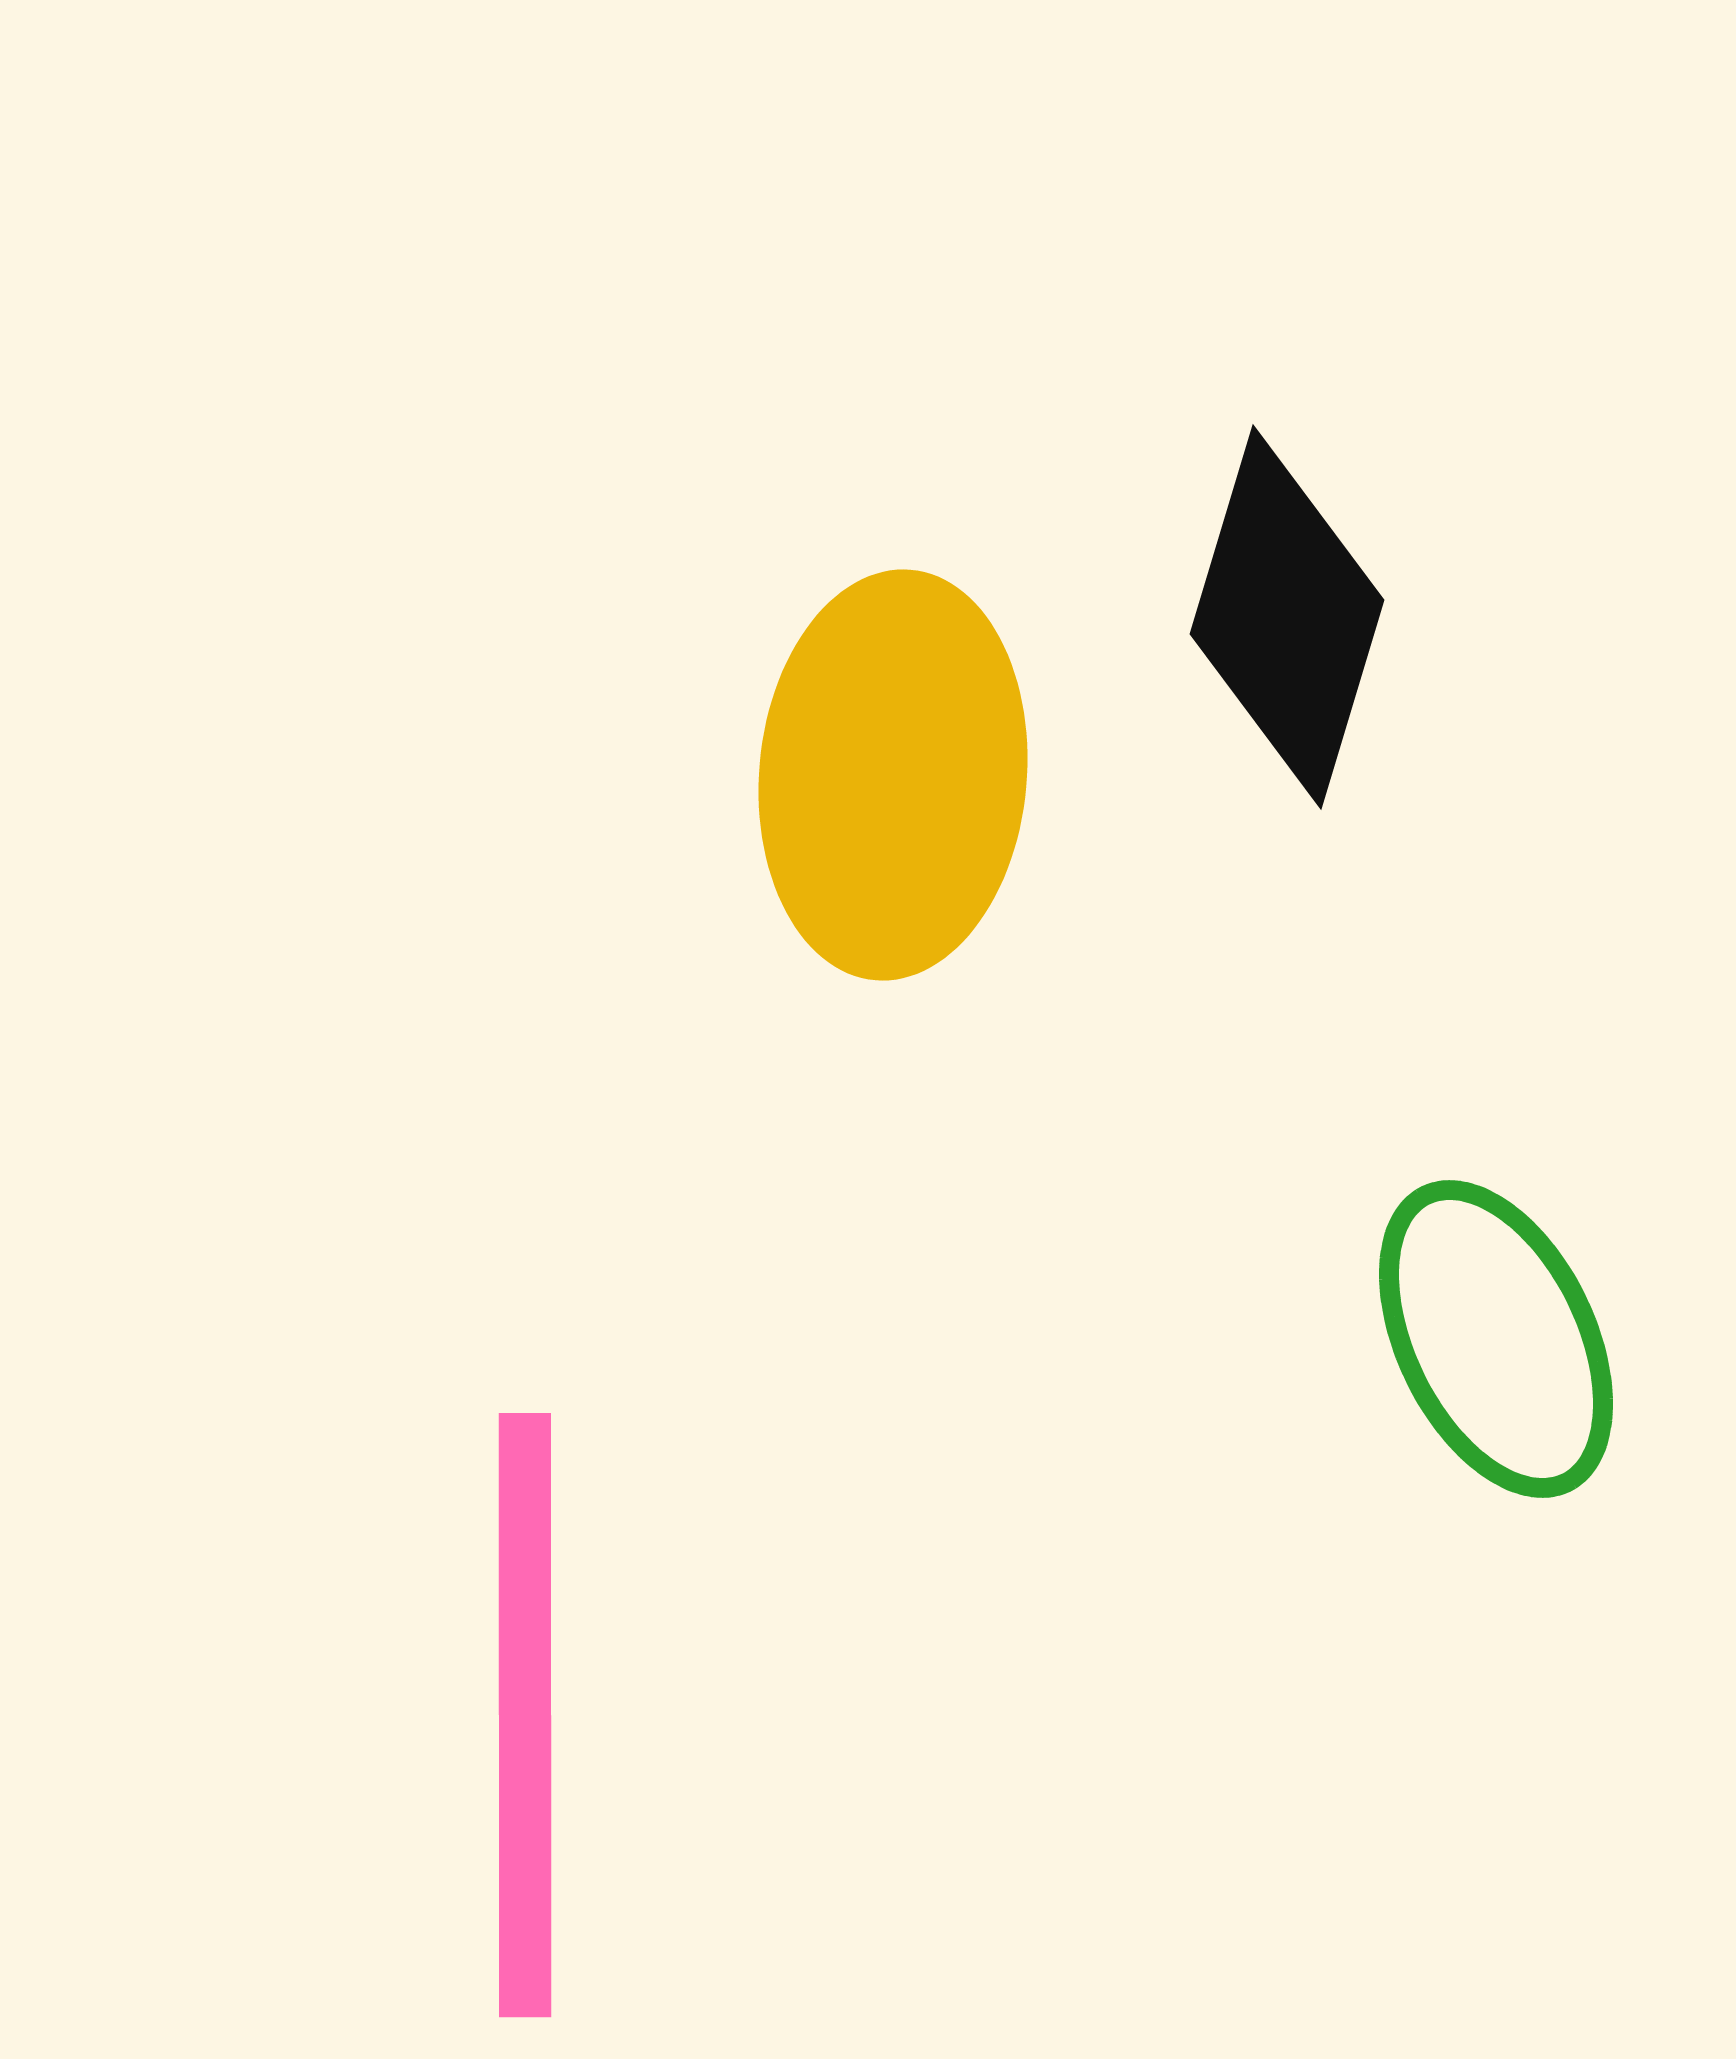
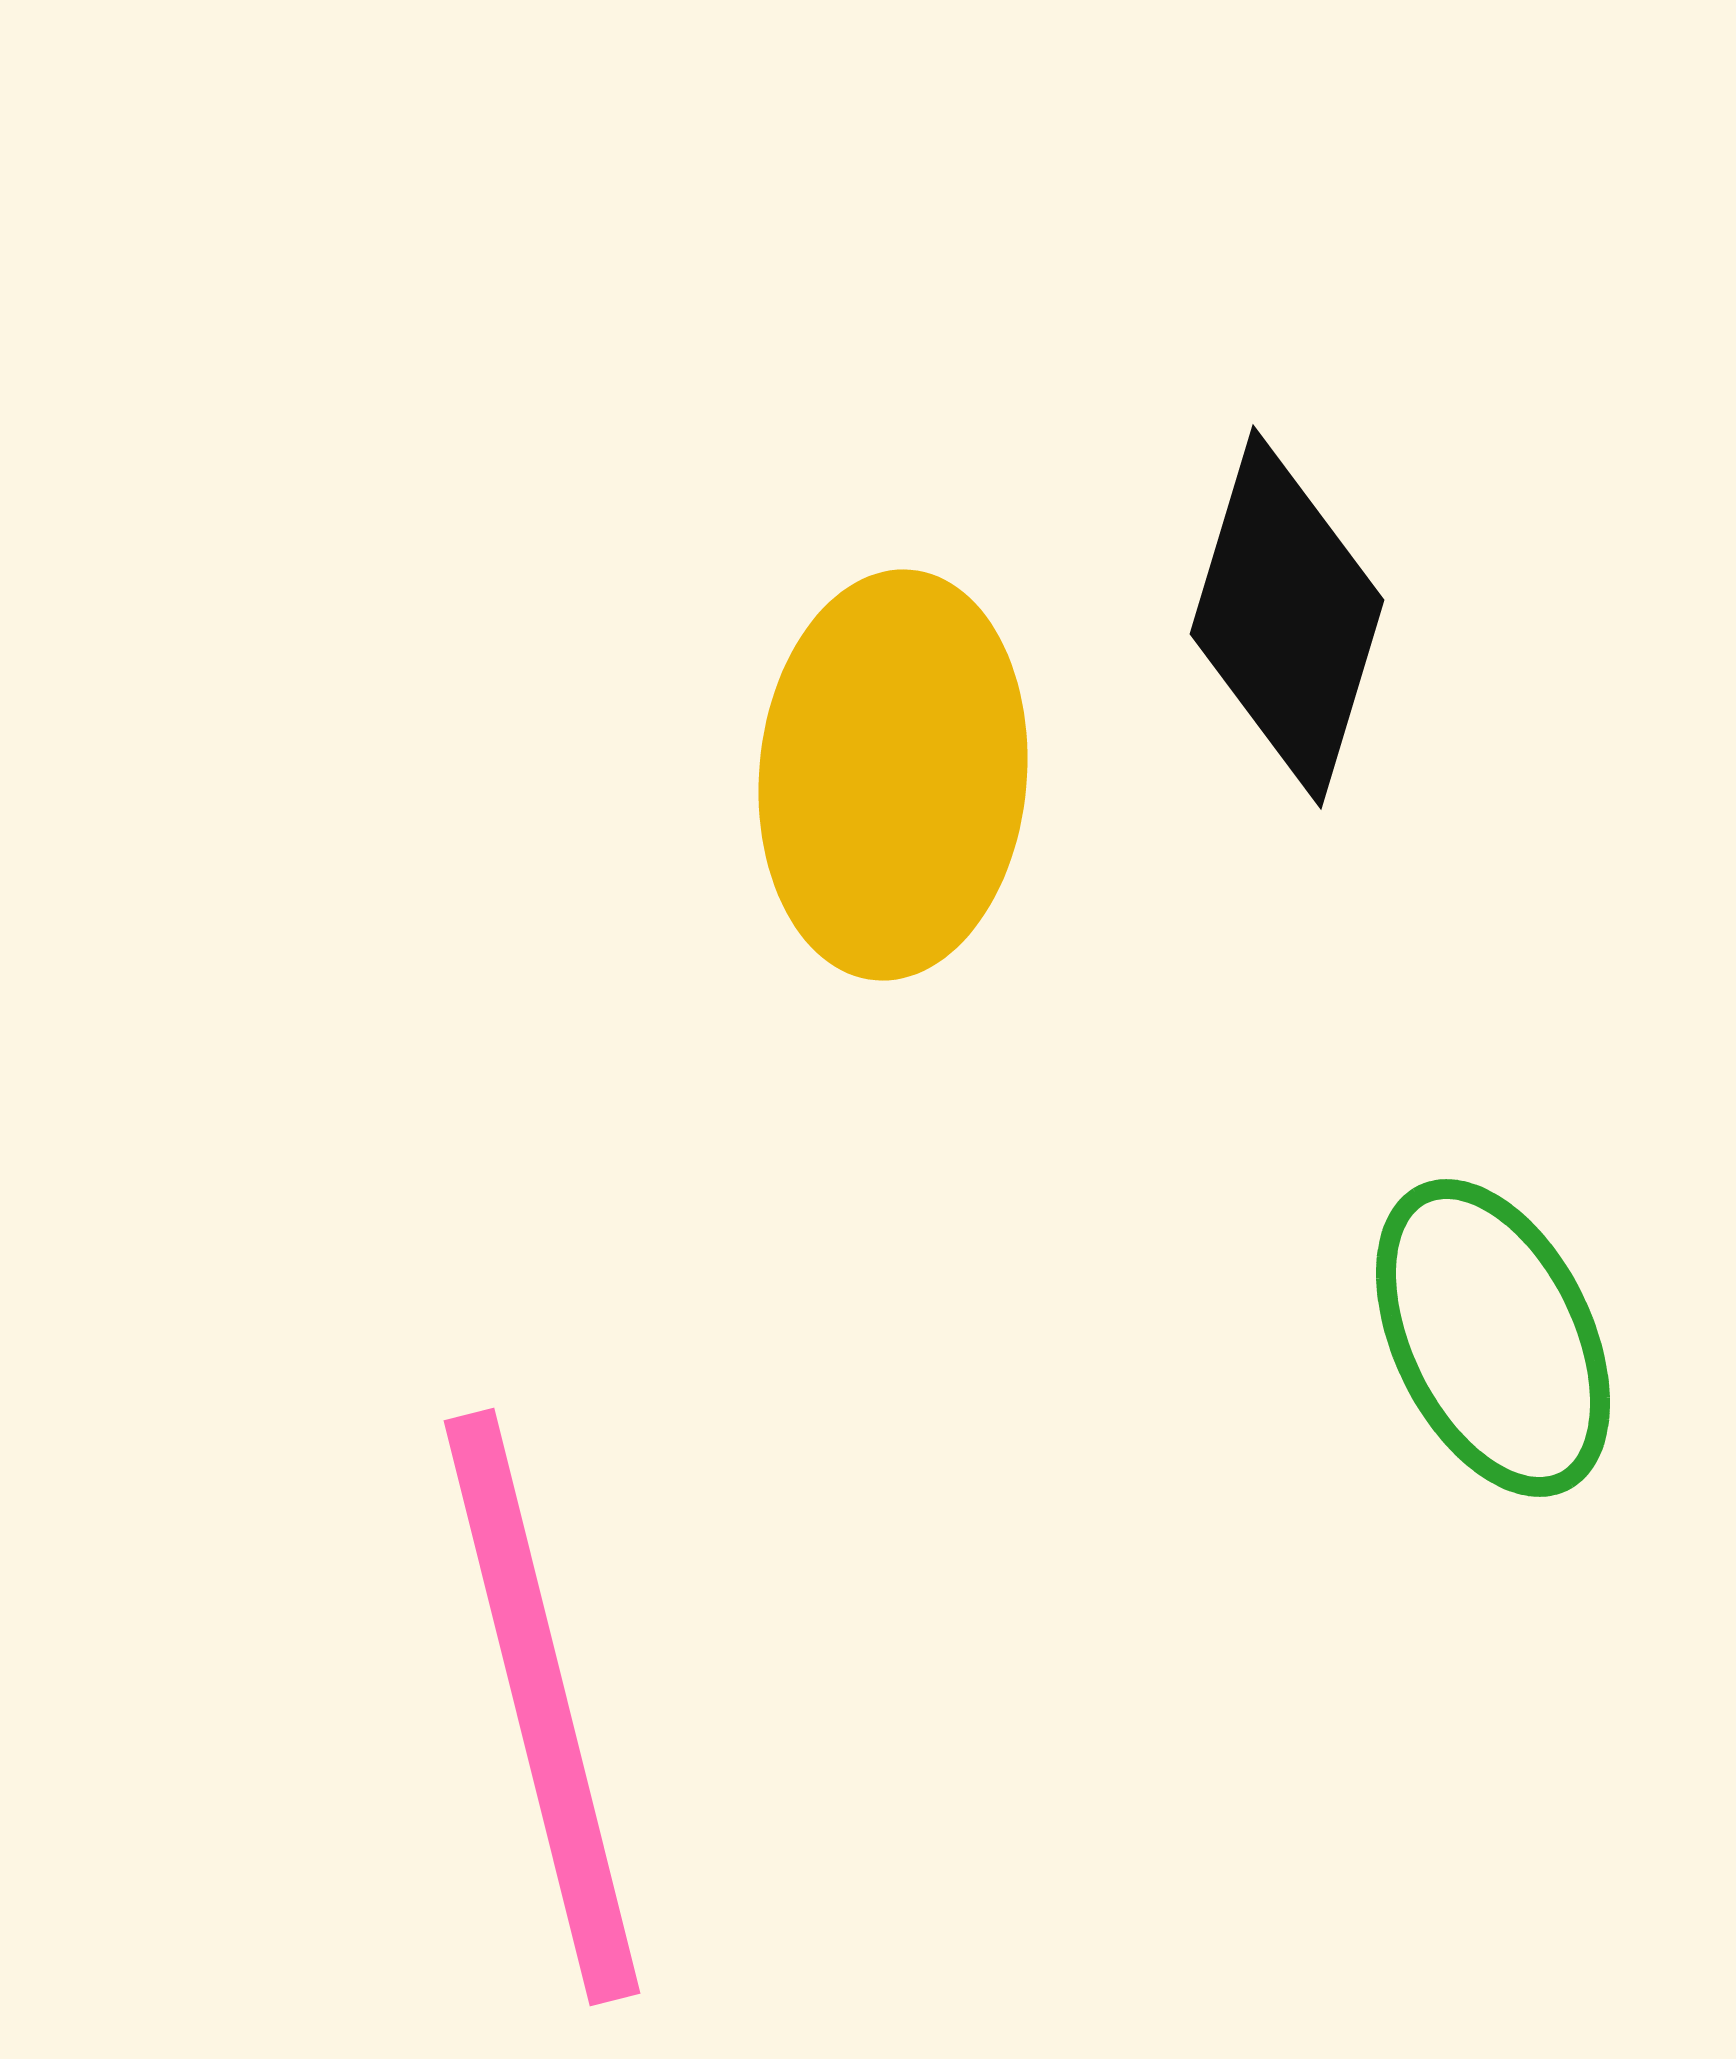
green ellipse: moved 3 px left, 1 px up
pink line: moved 17 px right, 8 px up; rotated 14 degrees counterclockwise
